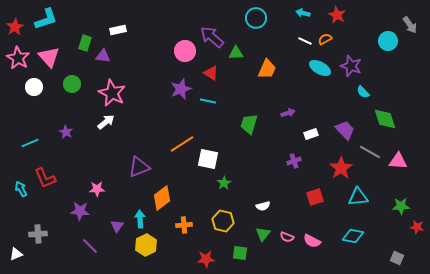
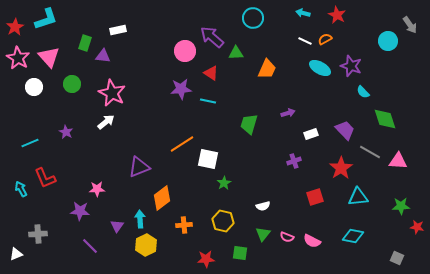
cyan circle at (256, 18): moved 3 px left
purple star at (181, 89): rotated 15 degrees clockwise
